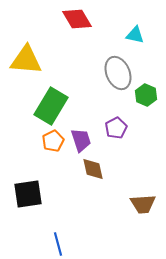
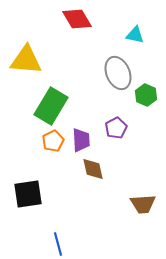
purple trapezoid: rotated 15 degrees clockwise
